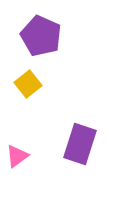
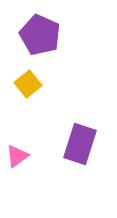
purple pentagon: moved 1 px left, 1 px up
